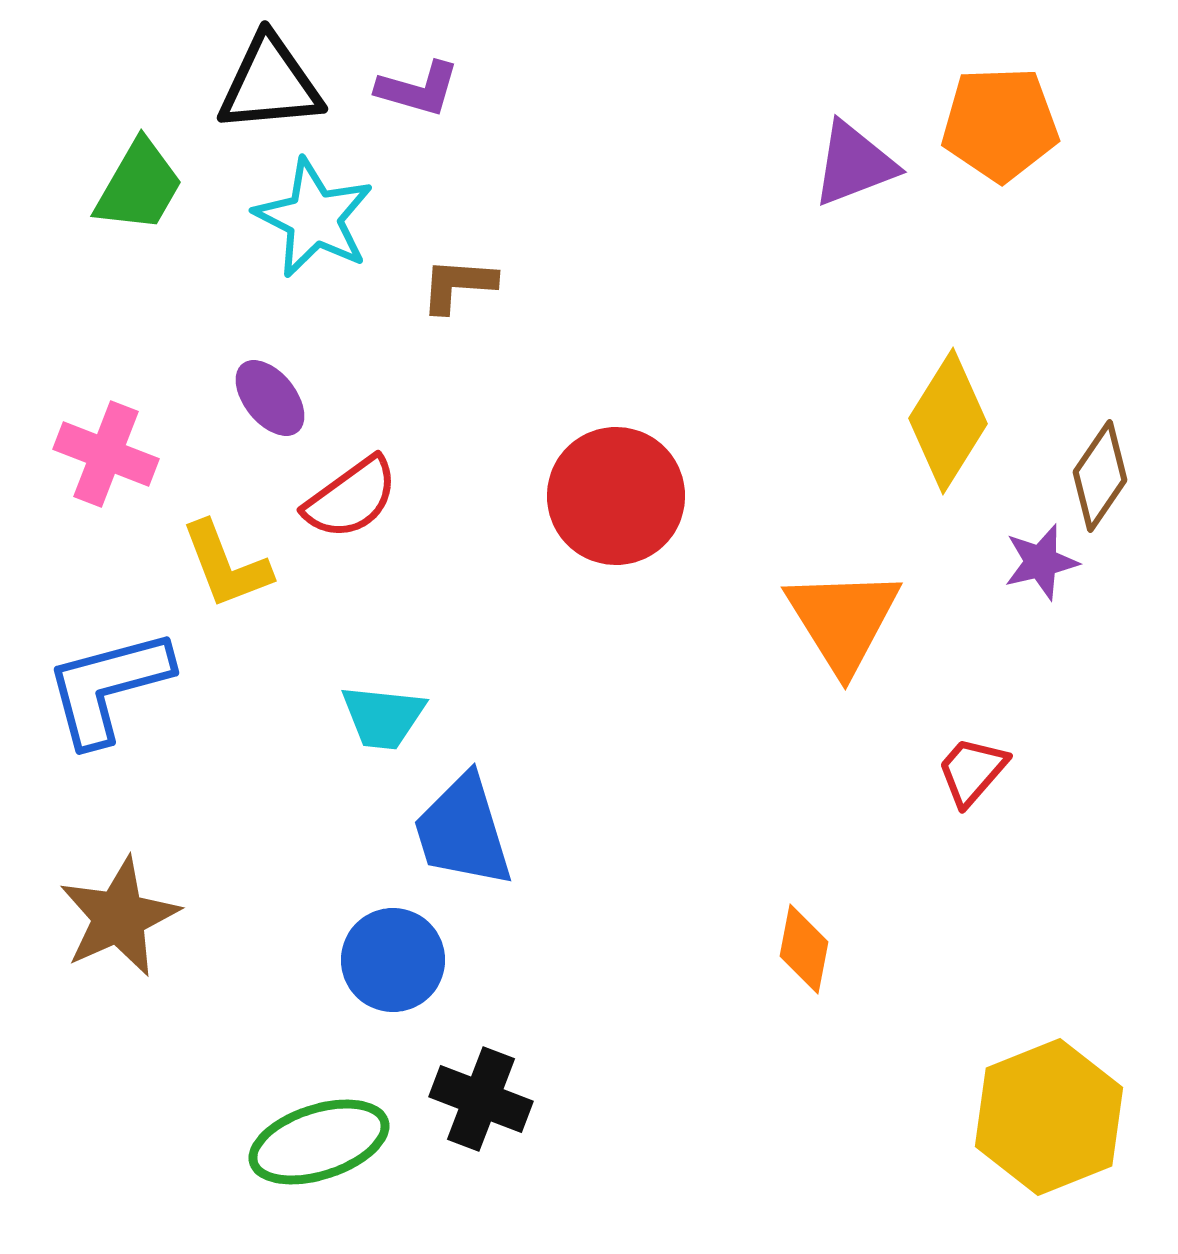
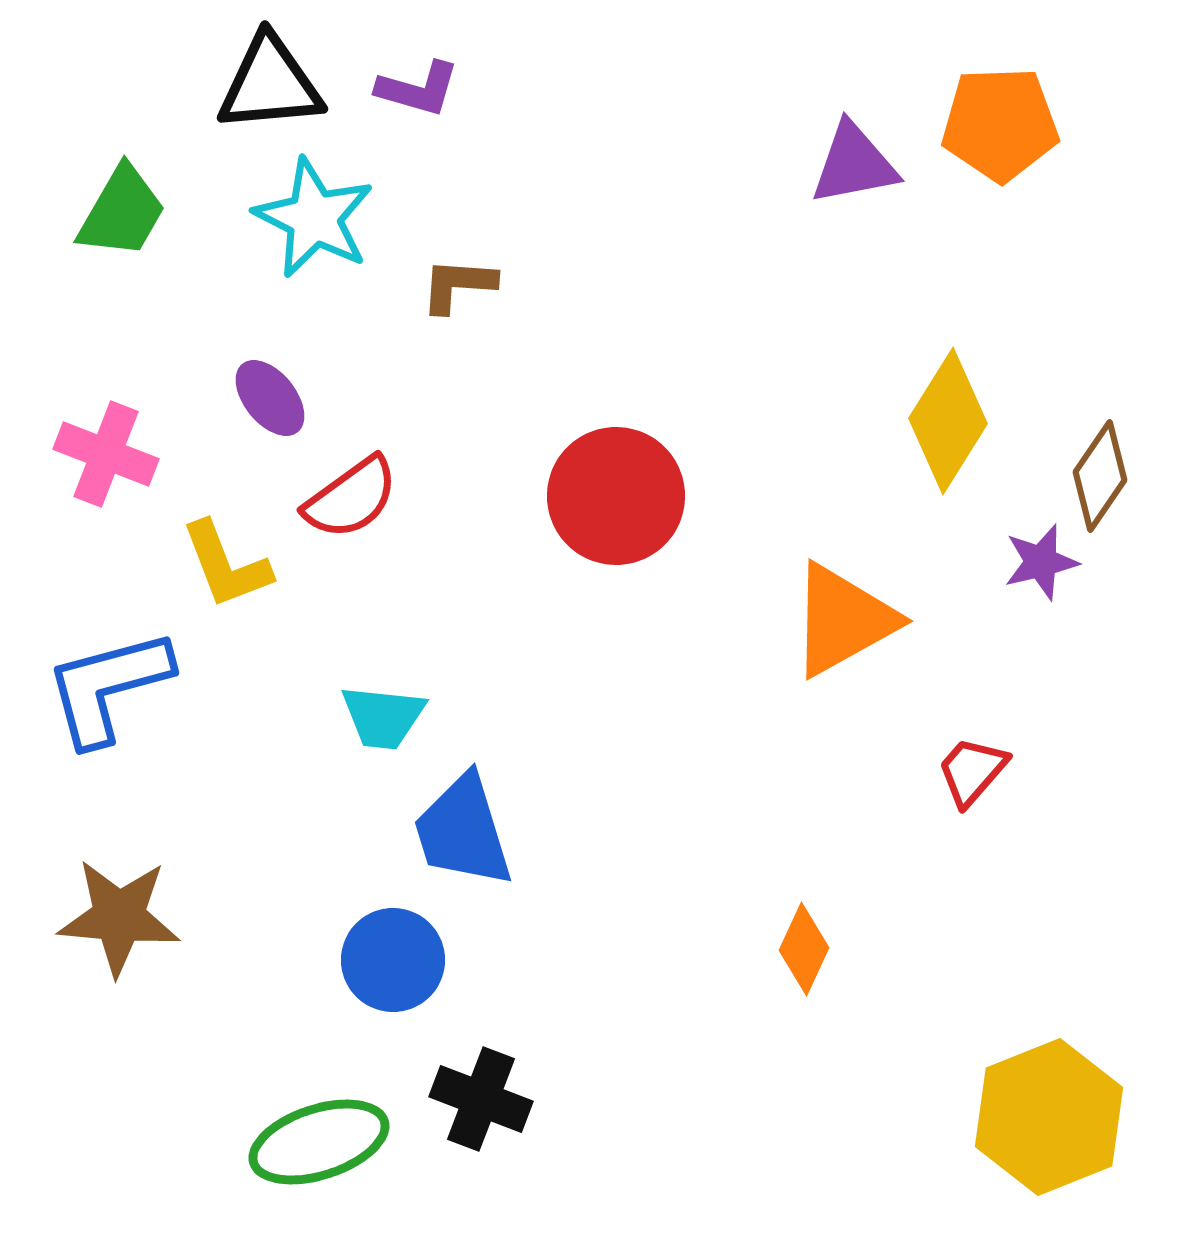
purple triangle: rotated 10 degrees clockwise
green trapezoid: moved 17 px left, 26 px down
orange triangle: rotated 33 degrees clockwise
brown star: rotated 29 degrees clockwise
orange diamond: rotated 14 degrees clockwise
